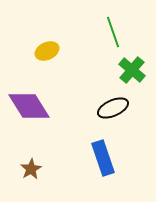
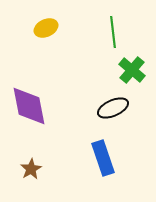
green line: rotated 12 degrees clockwise
yellow ellipse: moved 1 px left, 23 px up
purple diamond: rotated 21 degrees clockwise
